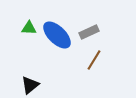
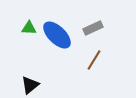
gray rectangle: moved 4 px right, 4 px up
